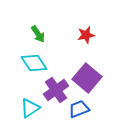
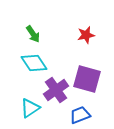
green arrow: moved 5 px left
purple square: moved 1 px down; rotated 24 degrees counterclockwise
blue trapezoid: moved 1 px right, 6 px down
